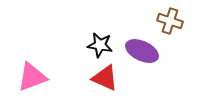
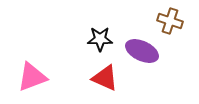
black star: moved 6 px up; rotated 10 degrees counterclockwise
